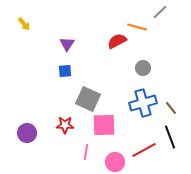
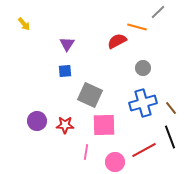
gray line: moved 2 px left
gray square: moved 2 px right, 4 px up
purple circle: moved 10 px right, 12 px up
